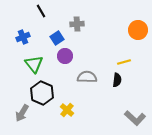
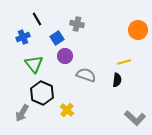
black line: moved 4 px left, 8 px down
gray cross: rotated 16 degrees clockwise
gray semicircle: moved 1 px left, 2 px up; rotated 18 degrees clockwise
